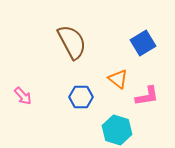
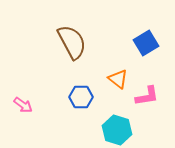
blue square: moved 3 px right
pink arrow: moved 9 px down; rotated 12 degrees counterclockwise
